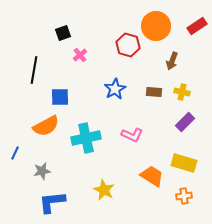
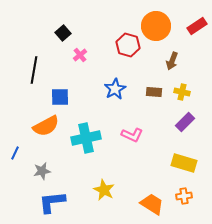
black square: rotated 21 degrees counterclockwise
orange trapezoid: moved 28 px down
